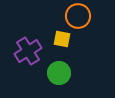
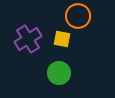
purple cross: moved 12 px up
